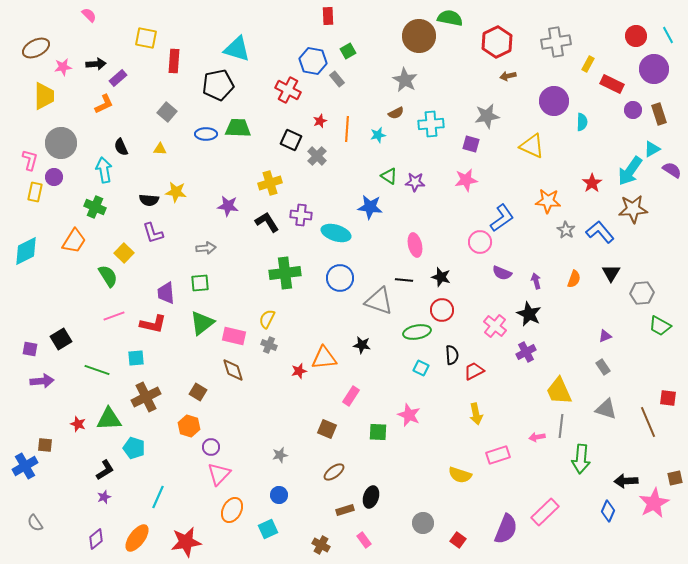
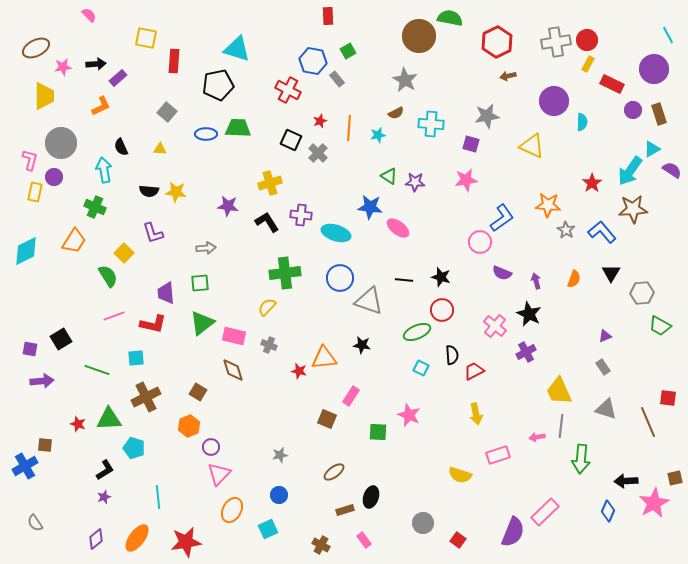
red circle at (636, 36): moved 49 px left, 4 px down
orange L-shape at (104, 104): moved 3 px left, 2 px down
cyan cross at (431, 124): rotated 10 degrees clockwise
orange line at (347, 129): moved 2 px right, 1 px up
gray cross at (317, 156): moved 1 px right, 3 px up
black semicircle at (149, 200): moved 9 px up
orange star at (548, 201): moved 4 px down
blue L-shape at (600, 232): moved 2 px right
pink ellipse at (415, 245): moved 17 px left, 17 px up; rotated 40 degrees counterclockwise
gray triangle at (379, 301): moved 10 px left
yellow semicircle at (267, 319): moved 12 px up; rotated 18 degrees clockwise
green ellipse at (417, 332): rotated 12 degrees counterclockwise
red star at (299, 371): rotated 28 degrees clockwise
orange hexagon at (189, 426): rotated 20 degrees clockwise
brown square at (327, 429): moved 10 px up
cyan line at (158, 497): rotated 30 degrees counterclockwise
purple semicircle at (506, 529): moved 7 px right, 3 px down
